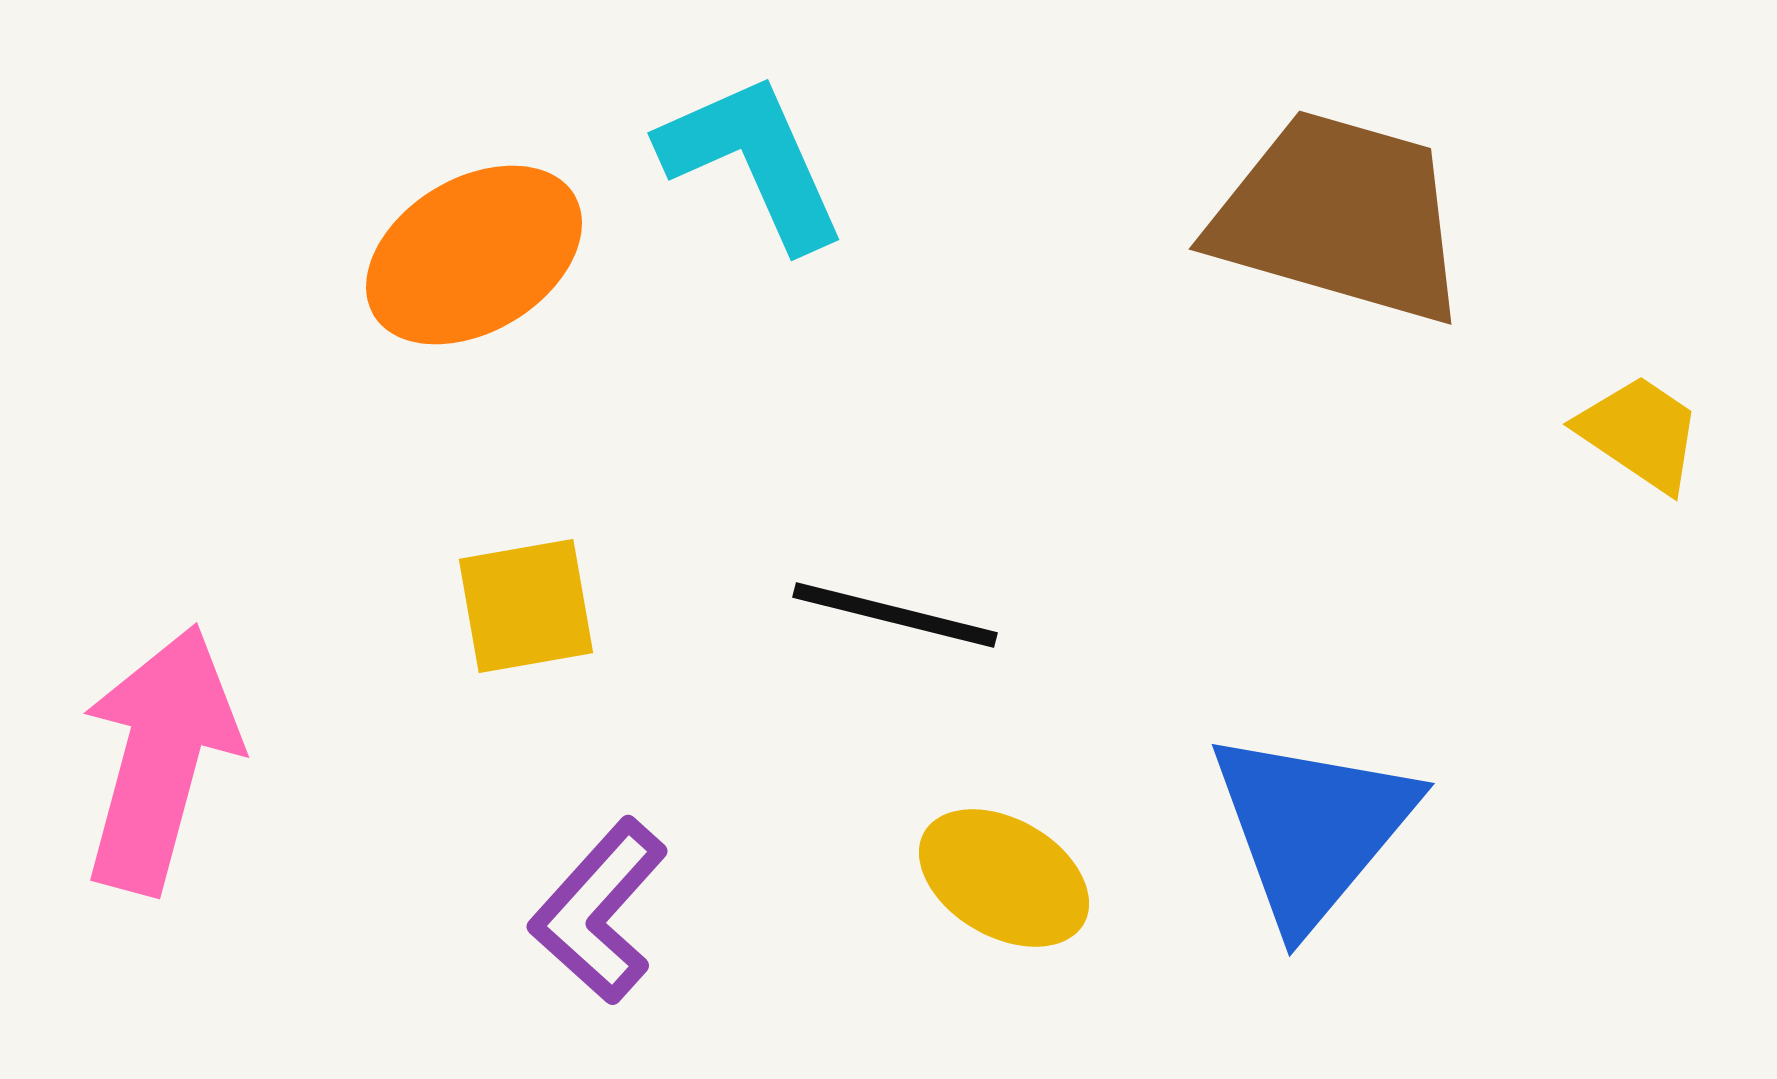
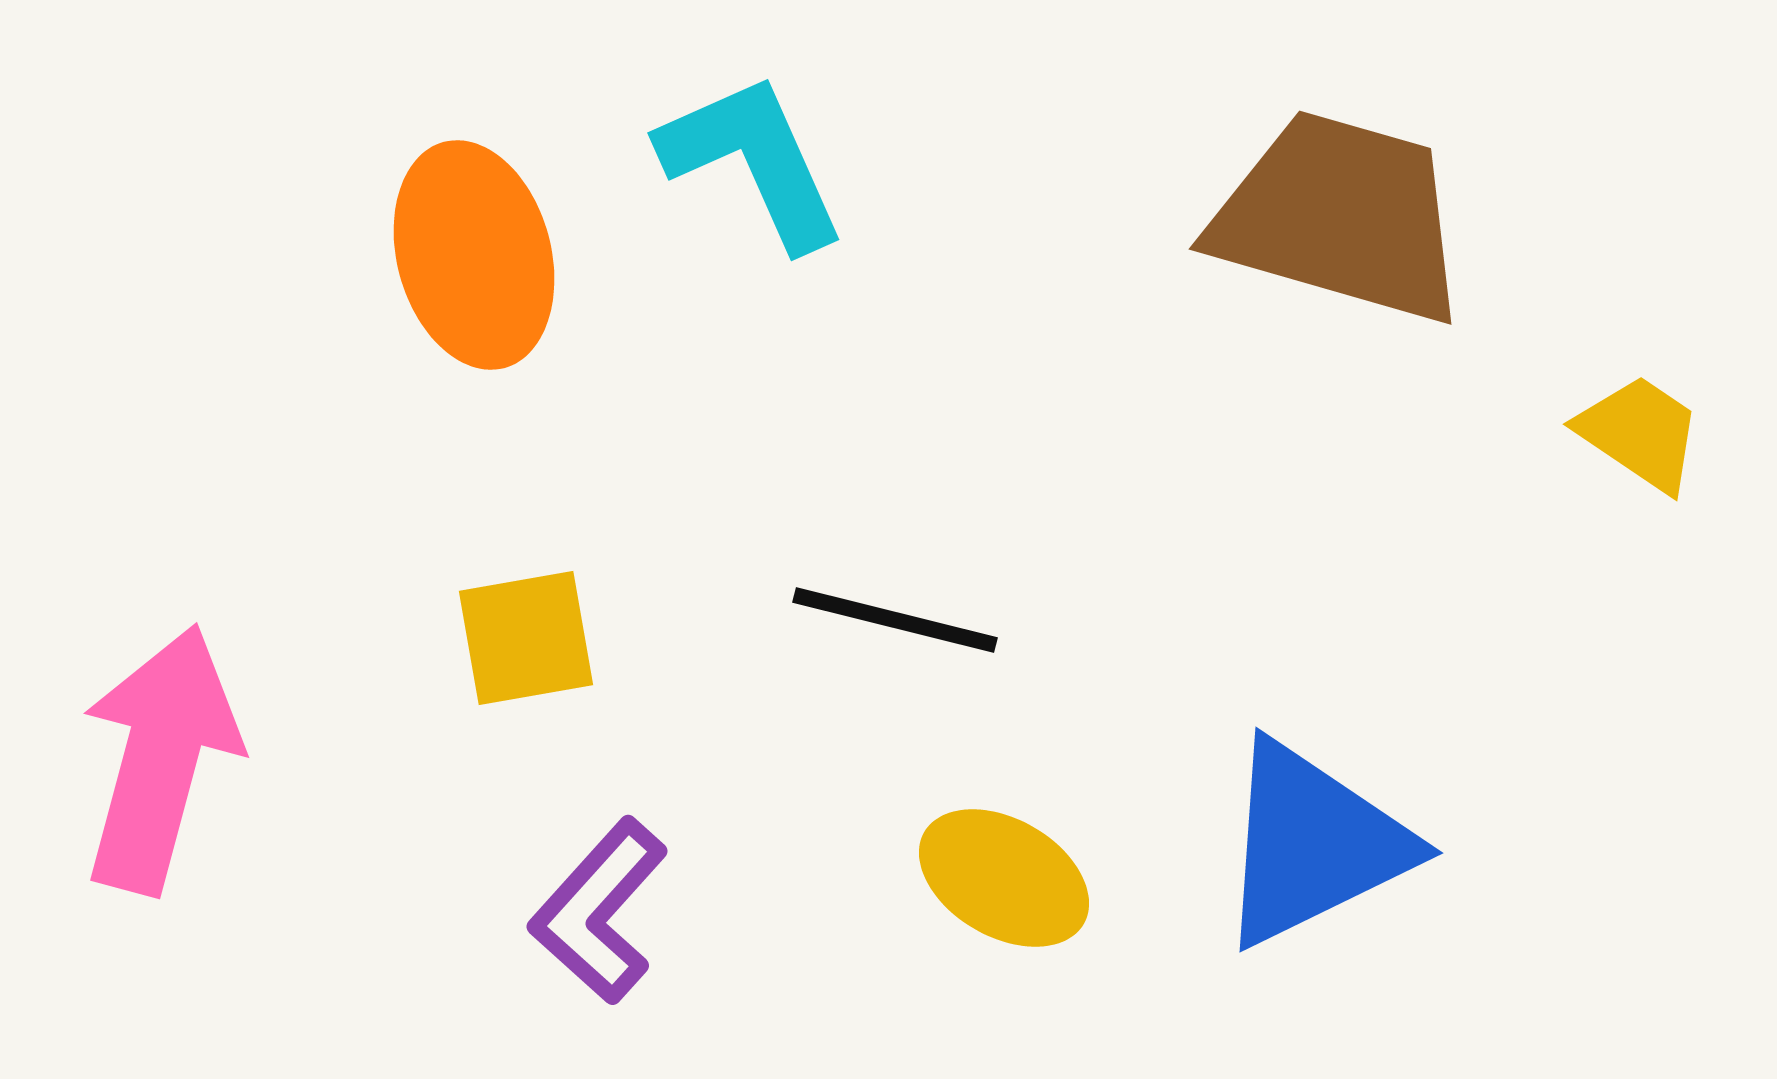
orange ellipse: rotated 74 degrees counterclockwise
yellow square: moved 32 px down
black line: moved 5 px down
blue triangle: moved 1 px right, 16 px down; rotated 24 degrees clockwise
